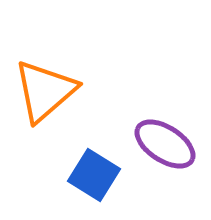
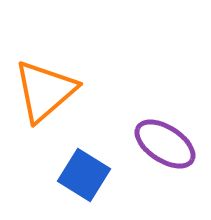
blue square: moved 10 px left
